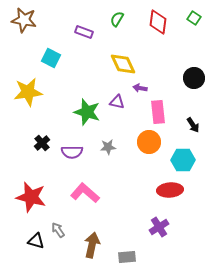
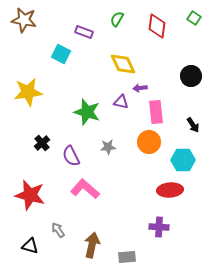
red diamond: moved 1 px left, 4 px down
cyan square: moved 10 px right, 4 px up
black circle: moved 3 px left, 2 px up
purple arrow: rotated 16 degrees counterclockwise
purple triangle: moved 4 px right
pink rectangle: moved 2 px left
purple semicircle: moved 1 px left, 4 px down; rotated 65 degrees clockwise
pink L-shape: moved 4 px up
red star: moved 1 px left, 2 px up
purple cross: rotated 36 degrees clockwise
black triangle: moved 6 px left, 5 px down
